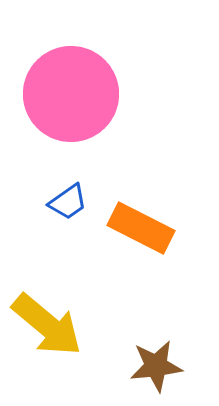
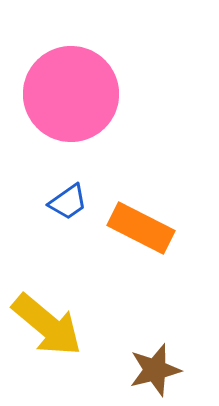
brown star: moved 1 px left, 4 px down; rotated 8 degrees counterclockwise
